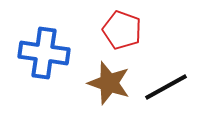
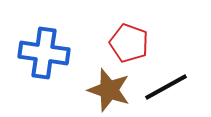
red pentagon: moved 7 px right, 13 px down
brown star: moved 7 px down
